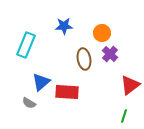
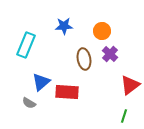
orange circle: moved 2 px up
